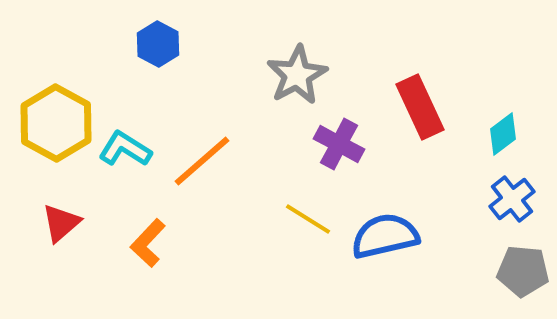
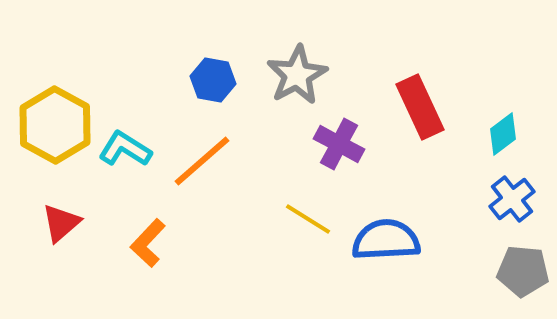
blue hexagon: moved 55 px right, 36 px down; rotated 18 degrees counterclockwise
yellow hexagon: moved 1 px left, 2 px down
blue semicircle: moved 1 px right, 4 px down; rotated 10 degrees clockwise
